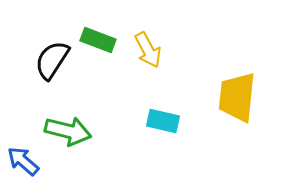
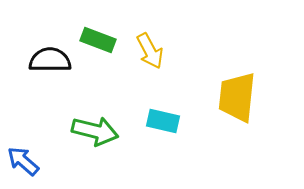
yellow arrow: moved 2 px right, 1 px down
black semicircle: moved 2 px left; rotated 57 degrees clockwise
green arrow: moved 27 px right
